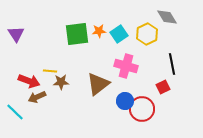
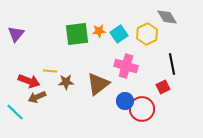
purple triangle: rotated 12 degrees clockwise
brown star: moved 5 px right
